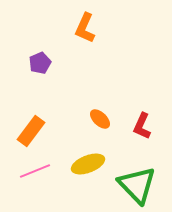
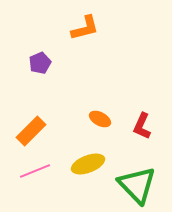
orange L-shape: rotated 128 degrees counterclockwise
orange ellipse: rotated 15 degrees counterclockwise
orange rectangle: rotated 8 degrees clockwise
